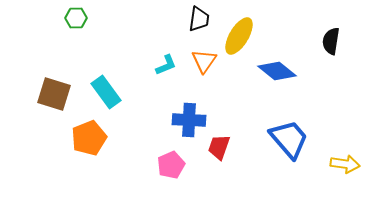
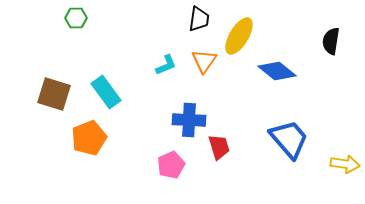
red trapezoid: rotated 144 degrees clockwise
